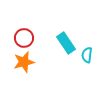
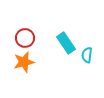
red circle: moved 1 px right
